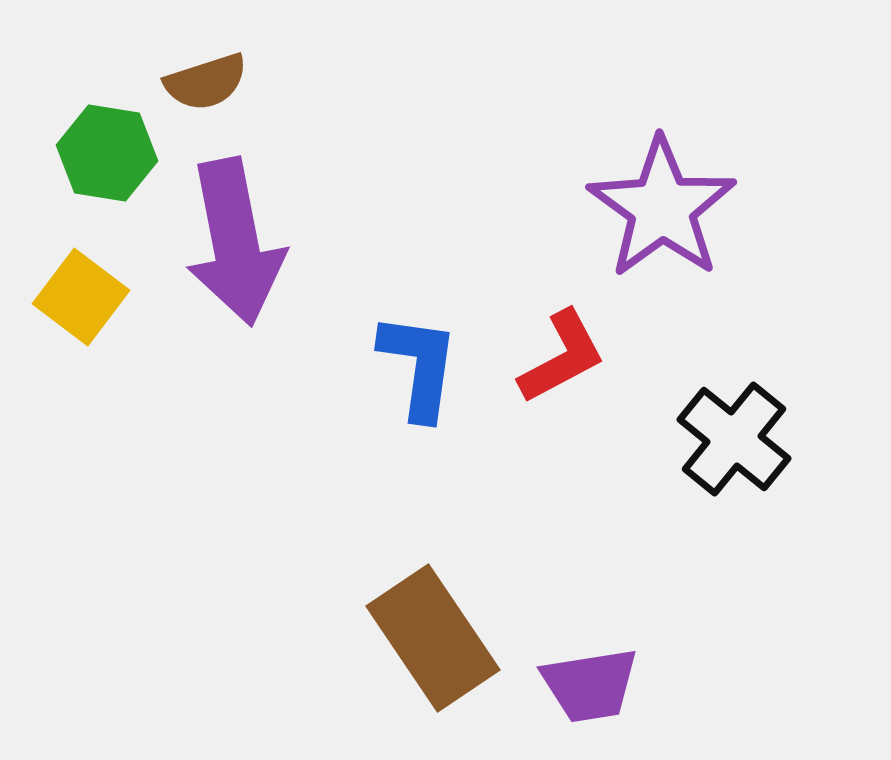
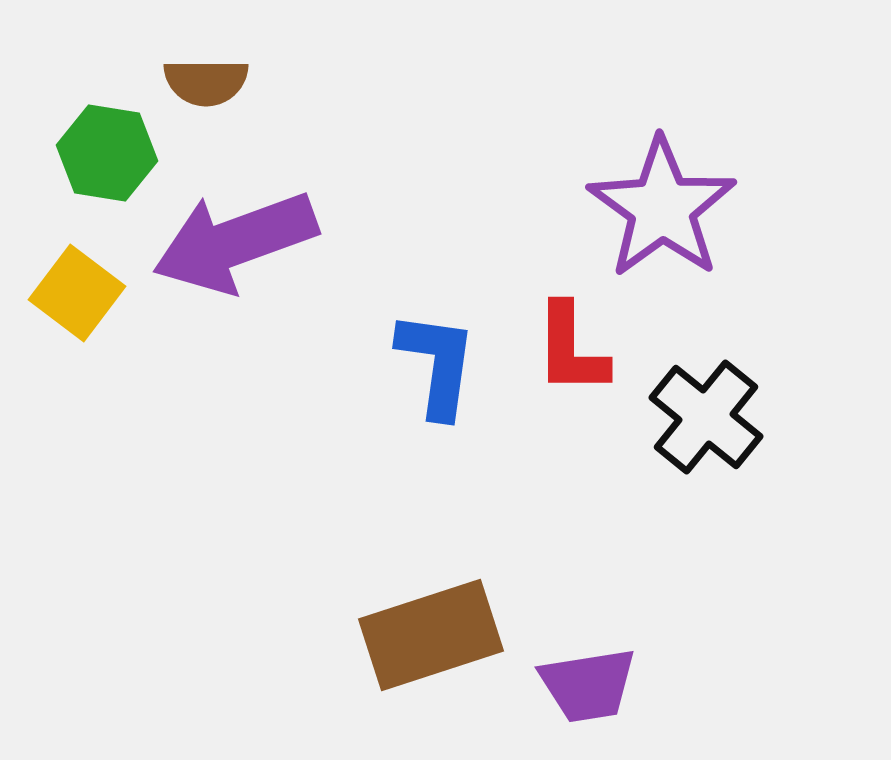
brown semicircle: rotated 18 degrees clockwise
purple arrow: rotated 81 degrees clockwise
yellow square: moved 4 px left, 4 px up
red L-shape: moved 9 px right, 8 px up; rotated 118 degrees clockwise
blue L-shape: moved 18 px right, 2 px up
black cross: moved 28 px left, 22 px up
brown rectangle: moved 2 px left, 3 px up; rotated 74 degrees counterclockwise
purple trapezoid: moved 2 px left
